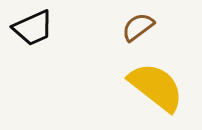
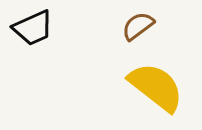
brown semicircle: moved 1 px up
